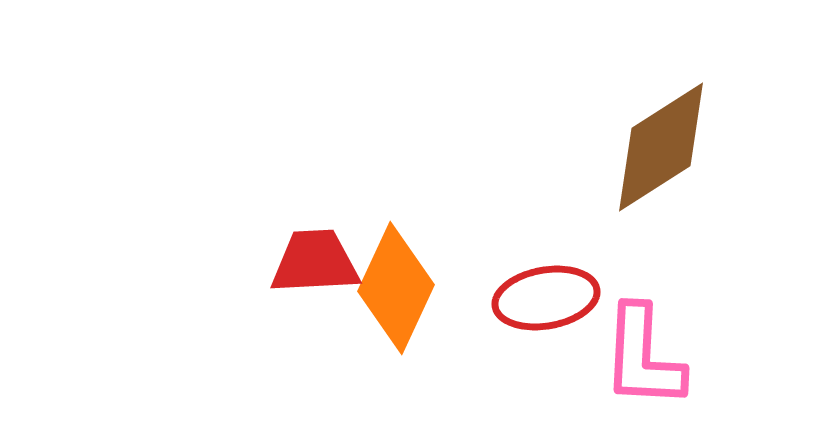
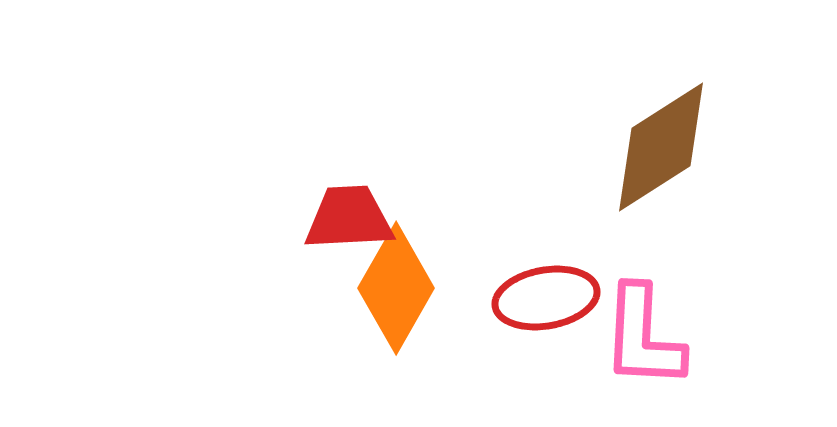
red trapezoid: moved 34 px right, 44 px up
orange diamond: rotated 5 degrees clockwise
pink L-shape: moved 20 px up
